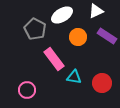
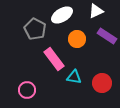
orange circle: moved 1 px left, 2 px down
